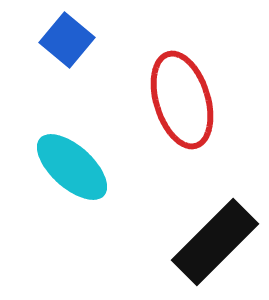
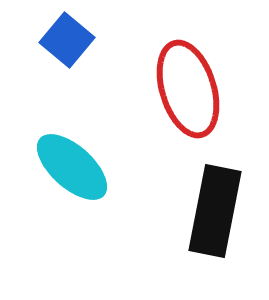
red ellipse: moved 6 px right, 11 px up
black rectangle: moved 31 px up; rotated 34 degrees counterclockwise
